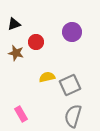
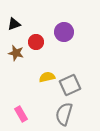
purple circle: moved 8 px left
gray semicircle: moved 9 px left, 2 px up
